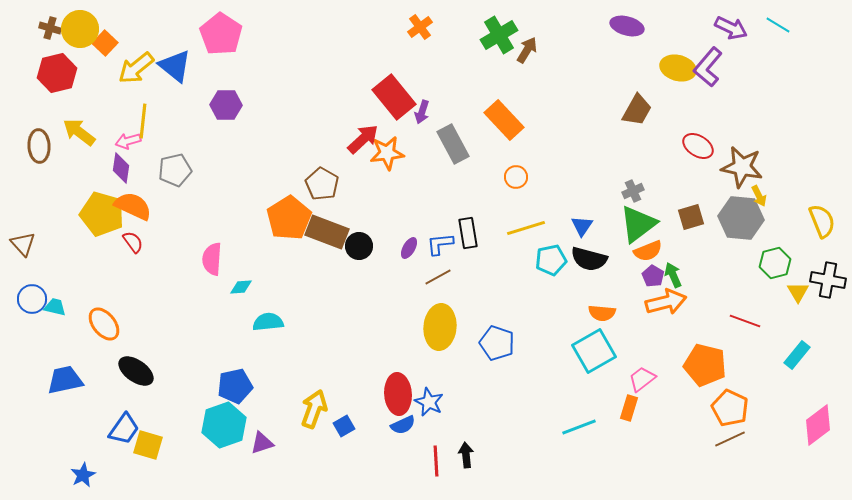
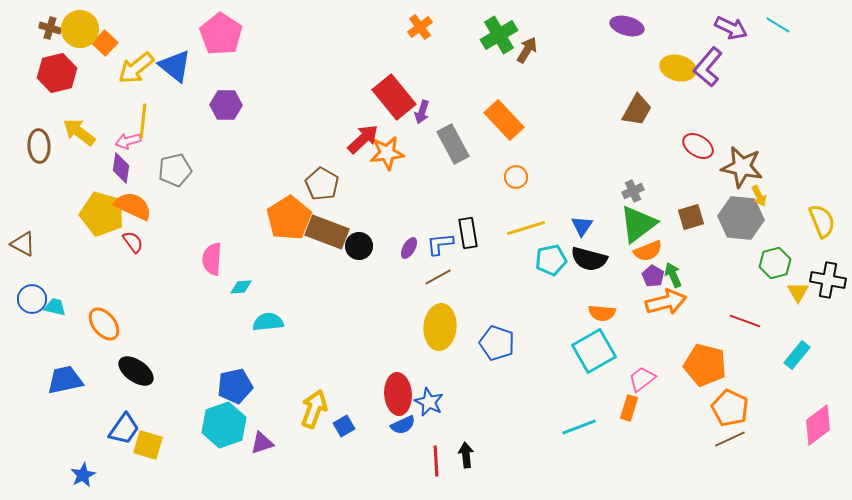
brown triangle at (23, 244): rotated 20 degrees counterclockwise
